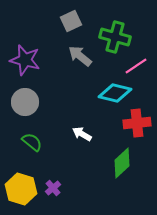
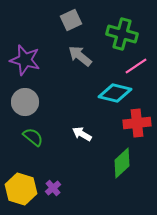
gray square: moved 1 px up
green cross: moved 7 px right, 3 px up
green semicircle: moved 1 px right, 5 px up
